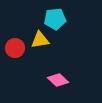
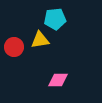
red circle: moved 1 px left, 1 px up
pink diamond: rotated 45 degrees counterclockwise
